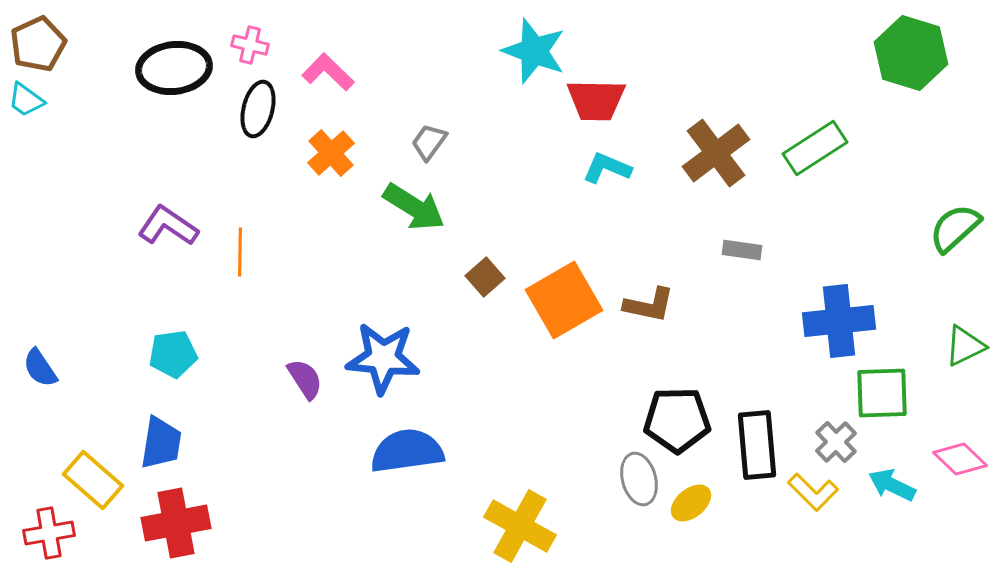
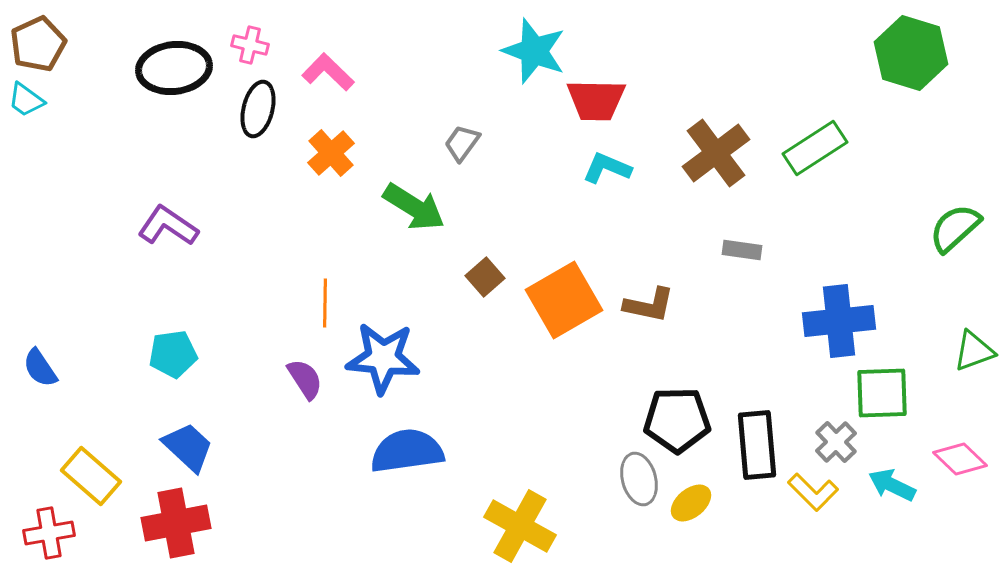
gray trapezoid at (429, 142): moved 33 px right, 1 px down
orange line at (240, 252): moved 85 px right, 51 px down
green triangle at (965, 346): moved 9 px right, 5 px down; rotated 6 degrees clockwise
blue trapezoid at (161, 443): moved 27 px right, 4 px down; rotated 56 degrees counterclockwise
yellow rectangle at (93, 480): moved 2 px left, 4 px up
